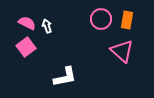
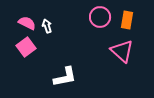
pink circle: moved 1 px left, 2 px up
